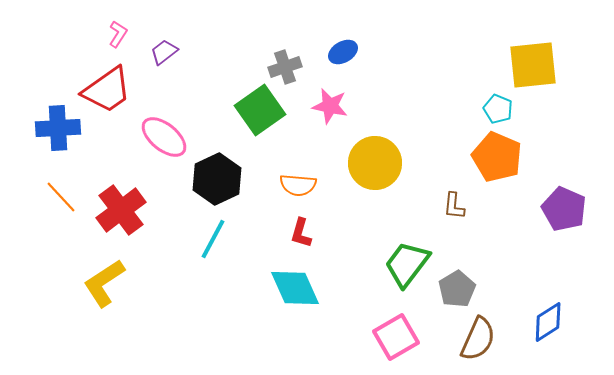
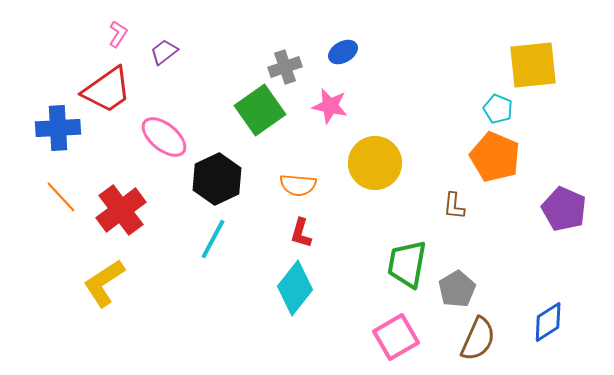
orange pentagon: moved 2 px left
green trapezoid: rotated 27 degrees counterclockwise
cyan diamond: rotated 62 degrees clockwise
